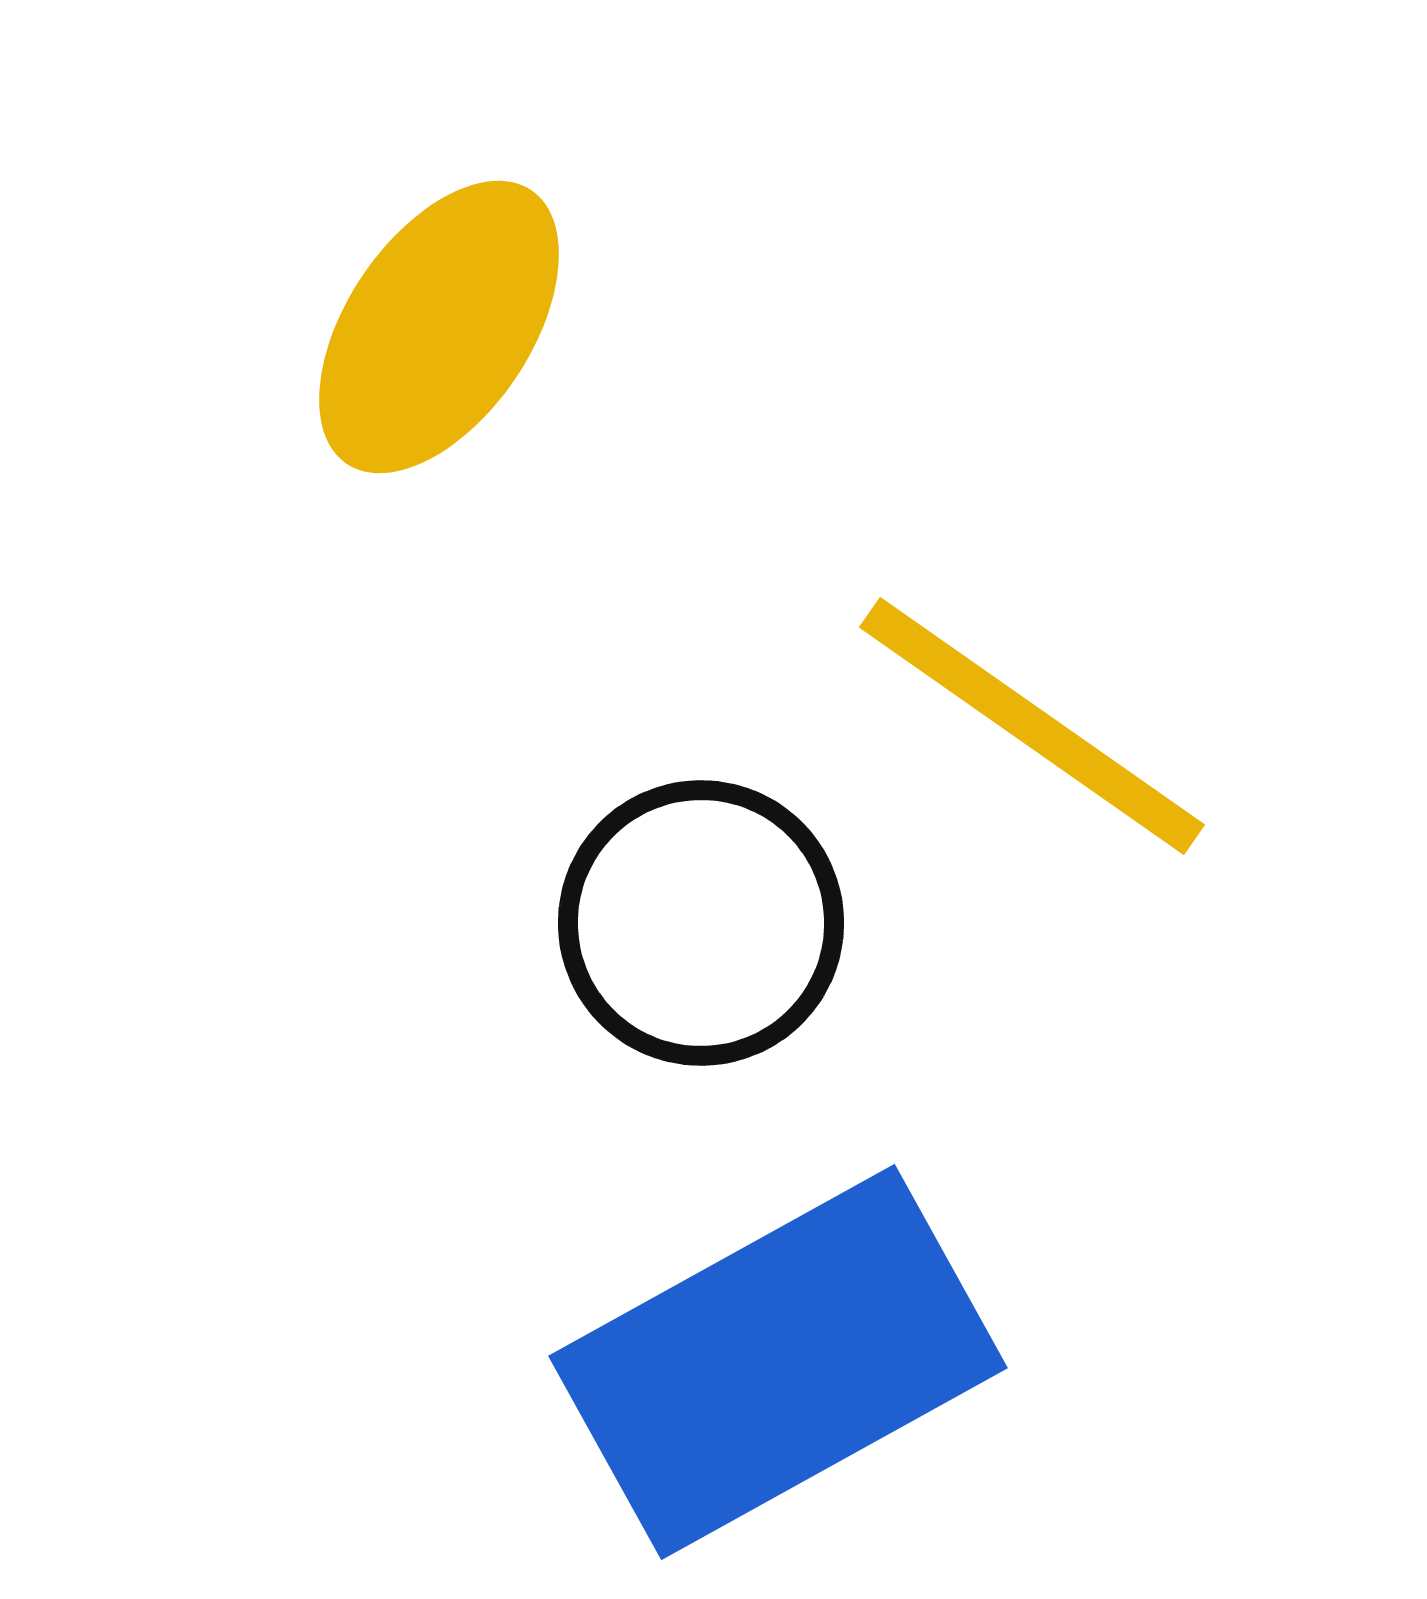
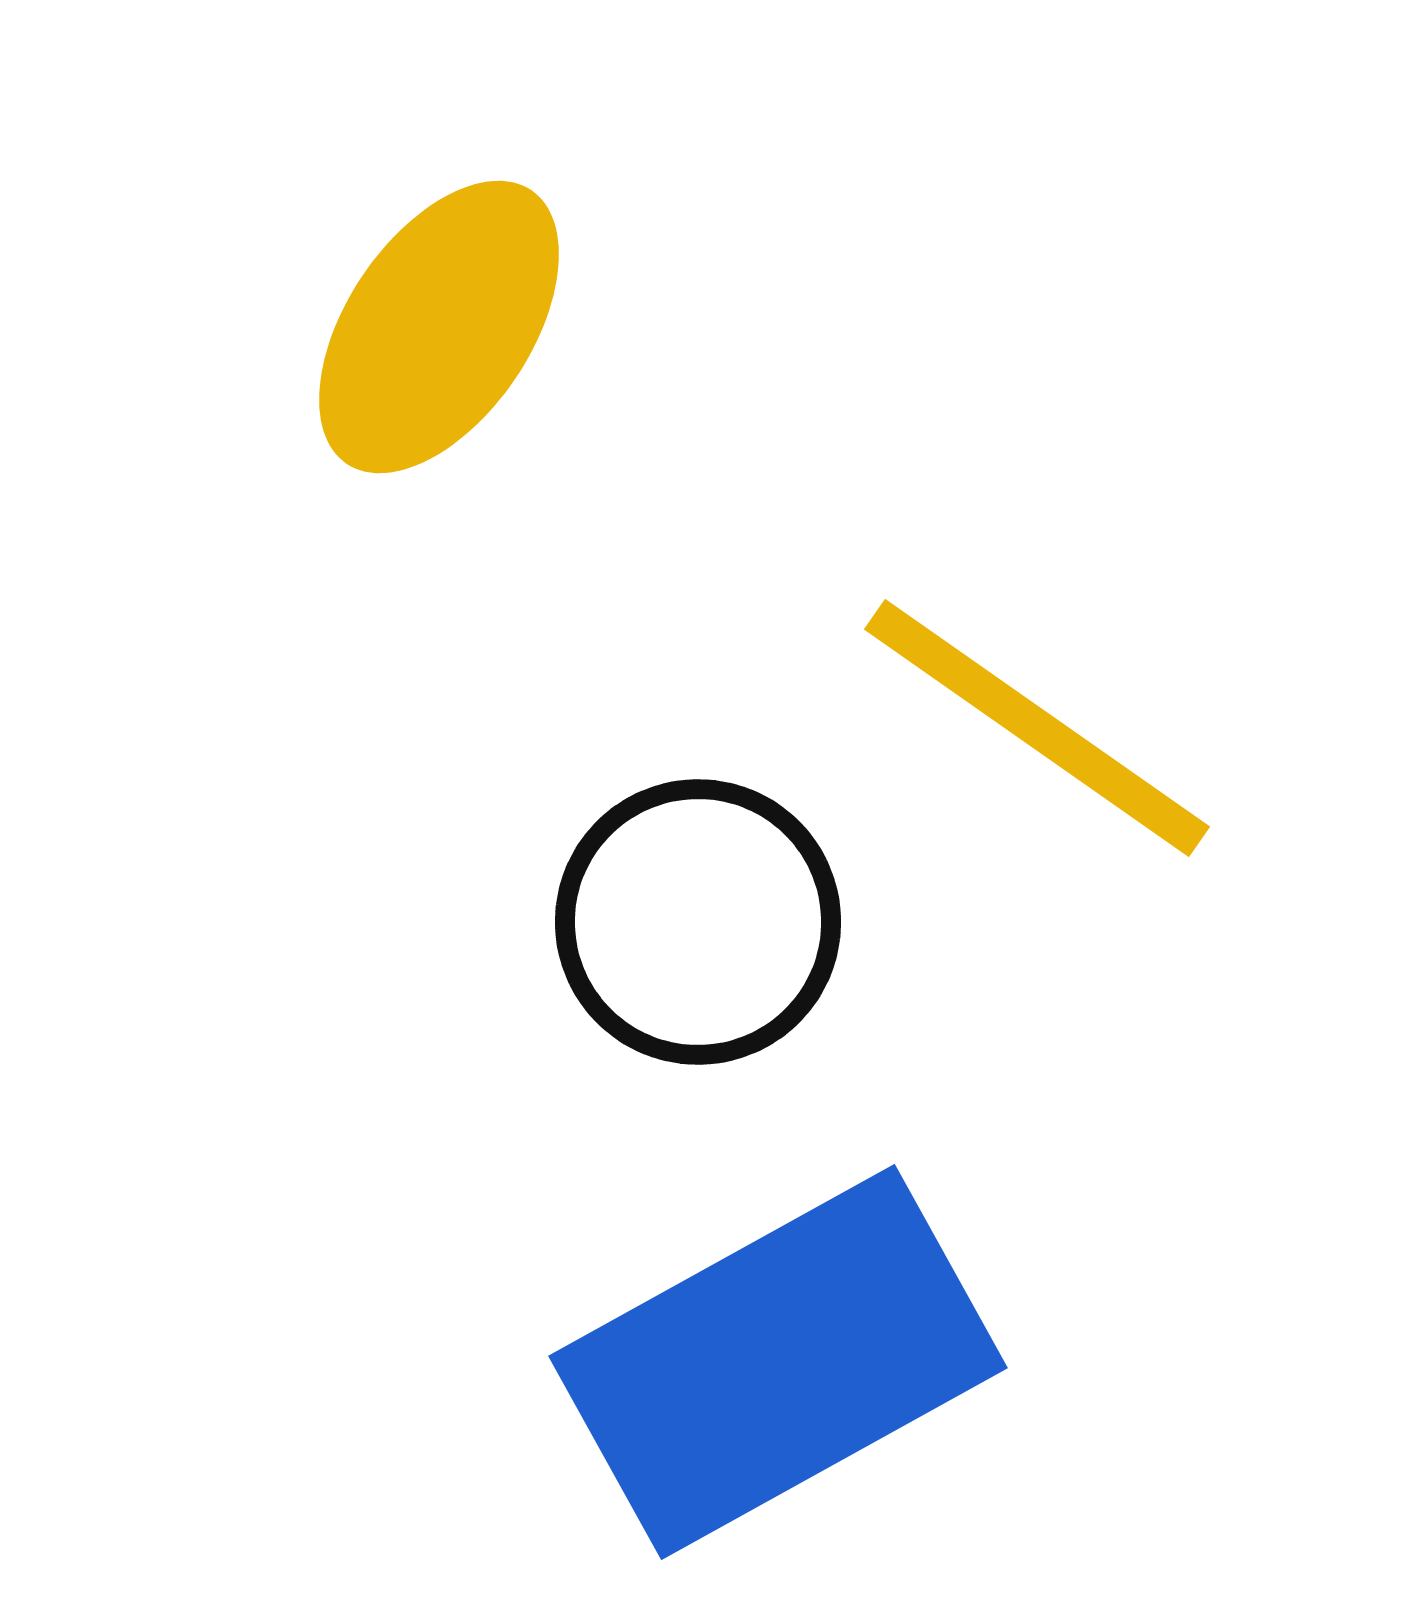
yellow line: moved 5 px right, 2 px down
black circle: moved 3 px left, 1 px up
